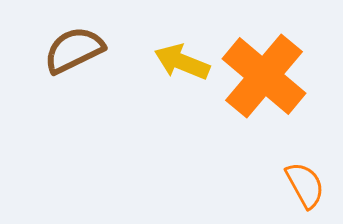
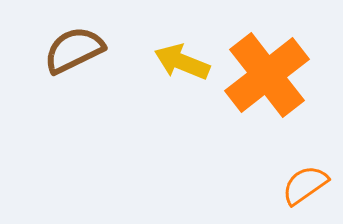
orange cross: moved 3 px right, 1 px up; rotated 12 degrees clockwise
orange semicircle: rotated 96 degrees counterclockwise
